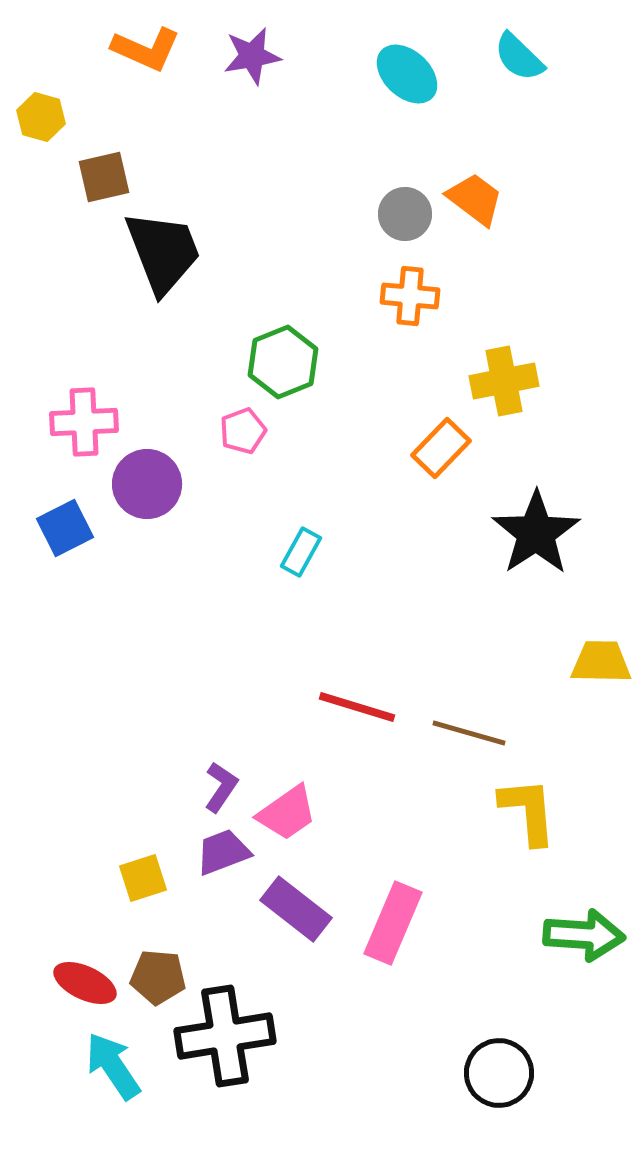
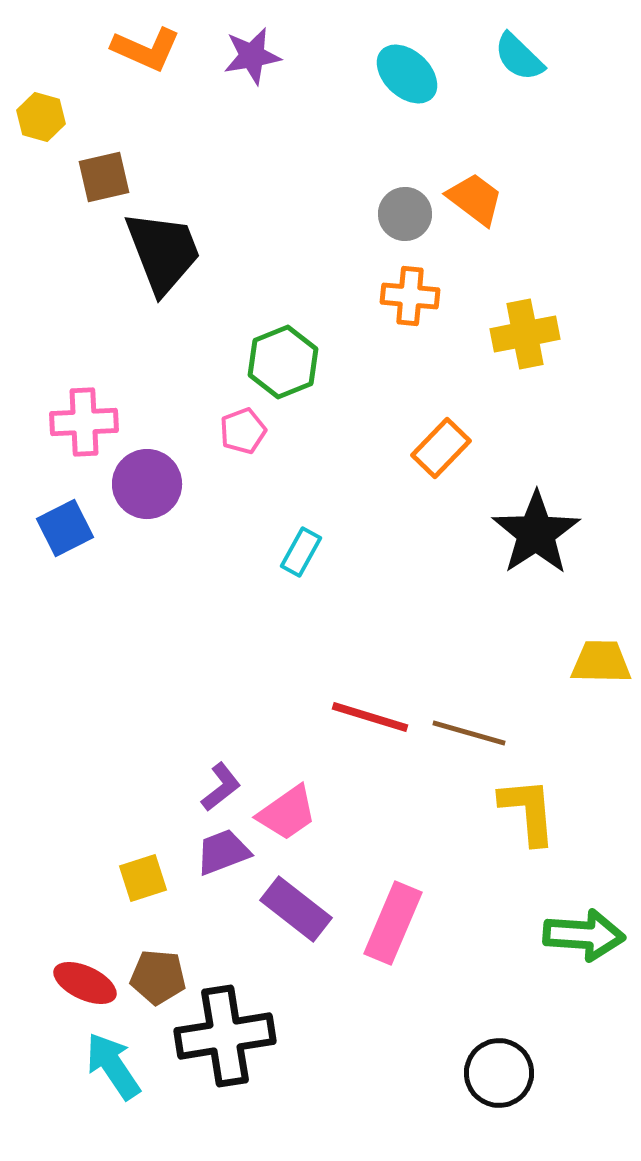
yellow cross: moved 21 px right, 47 px up
red line: moved 13 px right, 10 px down
purple L-shape: rotated 18 degrees clockwise
